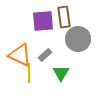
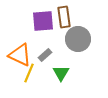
yellow line: rotated 24 degrees clockwise
